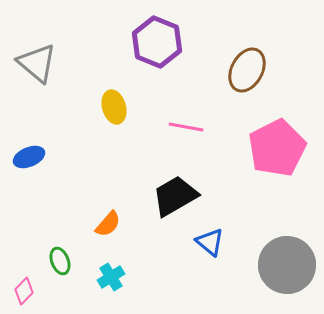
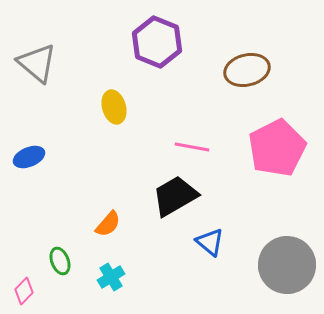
brown ellipse: rotated 48 degrees clockwise
pink line: moved 6 px right, 20 px down
